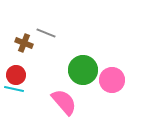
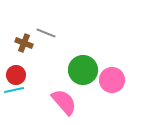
cyan line: moved 1 px down; rotated 24 degrees counterclockwise
